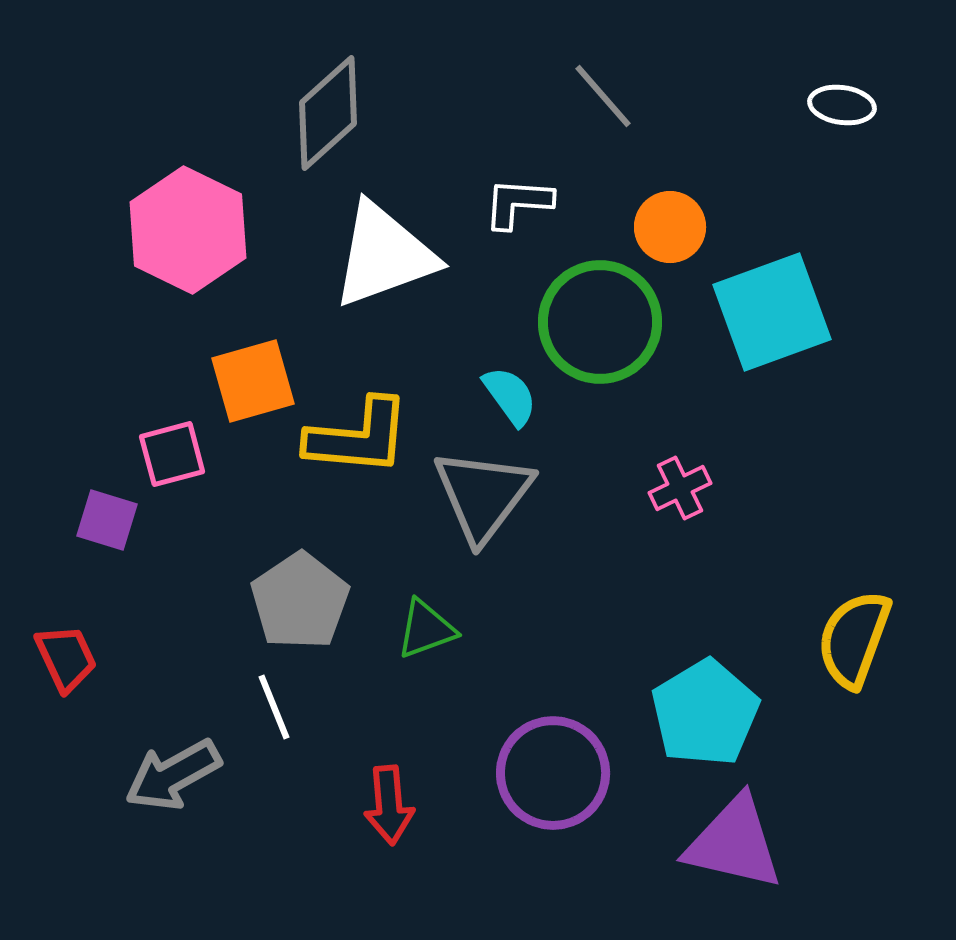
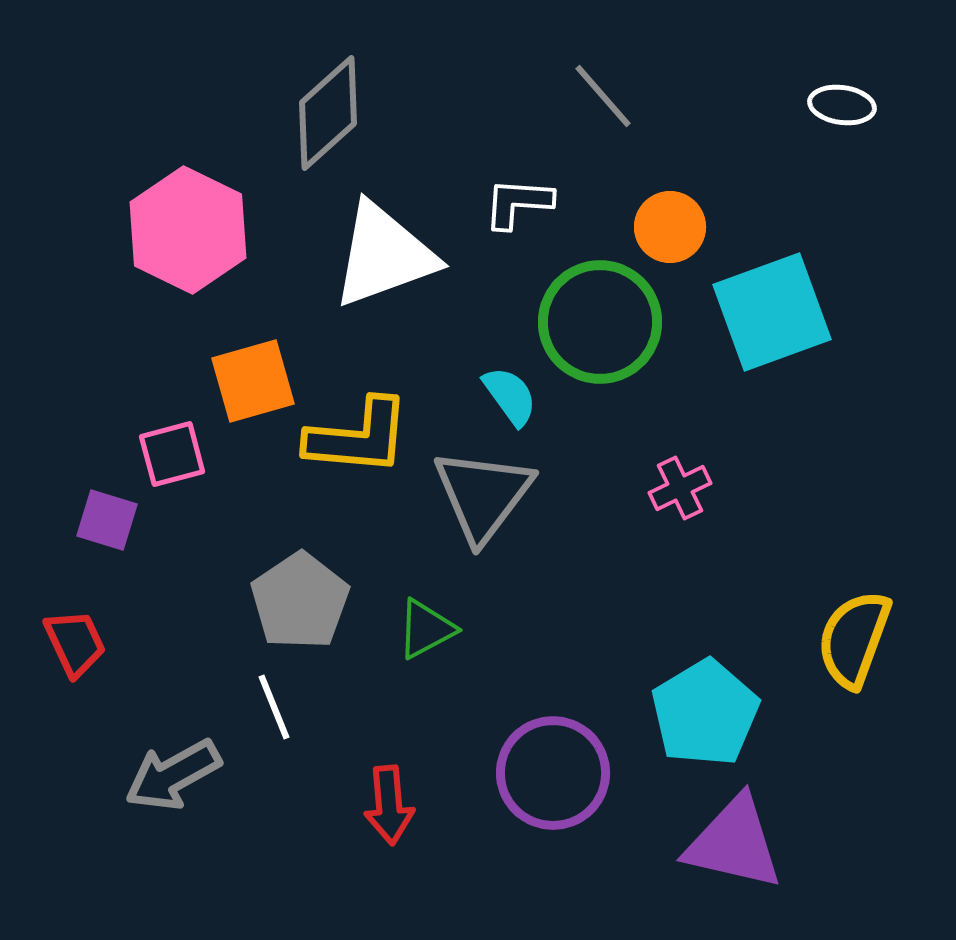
green triangle: rotated 8 degrees counterclockwise
red trapezoid: moved 9 px right, 15 px up
